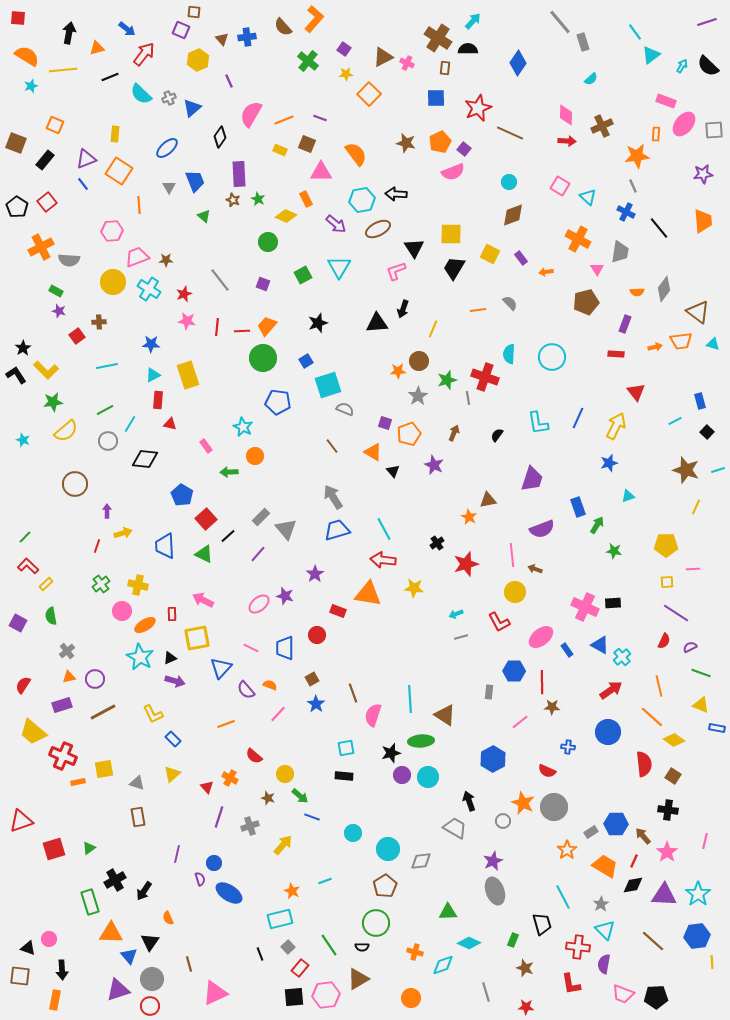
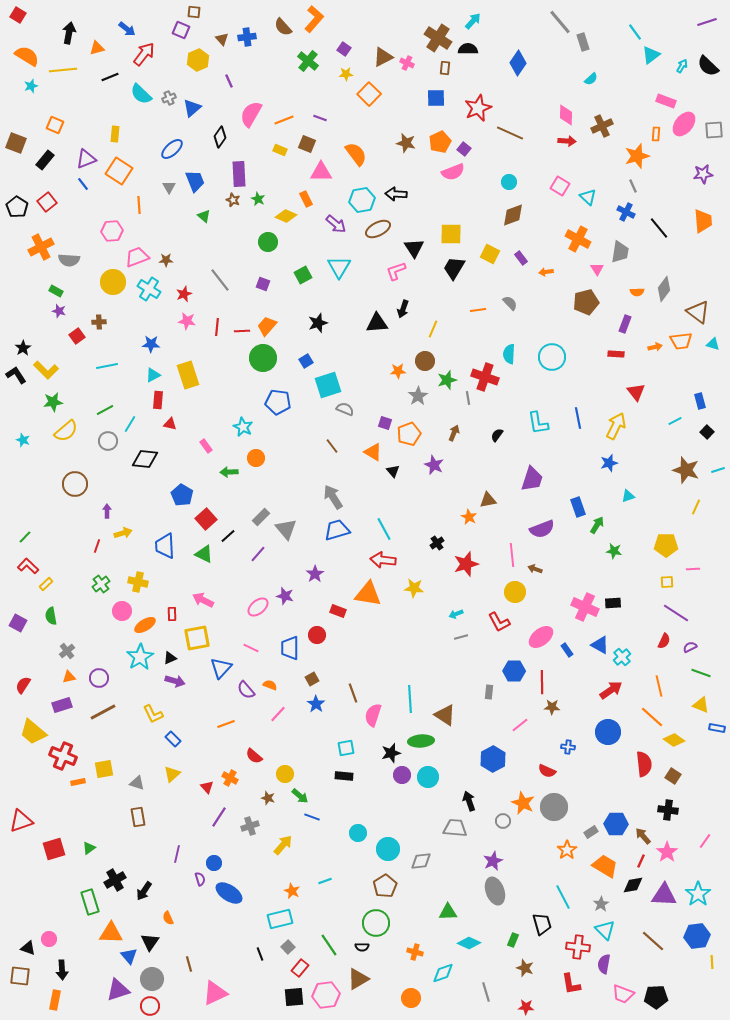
red square at (18, 18): moved 3 px up; rotated 28 degrees clockwise
blue ellipse at (167, 148): moved 5 px right, 1 px down
orange star at (637, 156): rotated 10 degrees counterclockwise
brown circle at (419, 361): moved 6 px right
blue line at (578, 418): rotated 35 degrees counterclockwise
orange circle at (255, 456): moved 1 px right, 2 px down
yellow cross at (138, 585): moved 3 px up
pink ellipse at (259, 604): moved 1 px left, 3 px down
blue trapezoid at (285, 648): moved 5 px right
cyan star at (140, 657): rotated 12 degrees clockwise
purple circle at (95, 679): moved 4 px right, 1 px up
pink line at (520, 722): moved 3 px down
purple line at (219, 817): rotated 15 degrees clockwise
gray trapezoid at (455, 828): rotated 25 degrees counterclockwise
cyan circle at (353, 833): moved 5 px right
pink line at (705, 841): rotated 21 degrees clockwise
red line at (634, 861): moved 7 px right
cyan diamond at (443, 965): moved 8 px down
